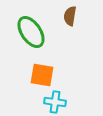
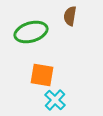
green ellipse: rotated 72 degrees counterclockwise
cyan cross: moved 2 px up; rotated 35 degrees clockwise
